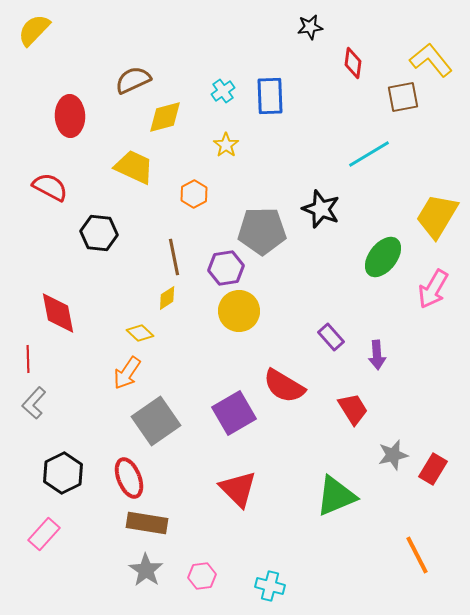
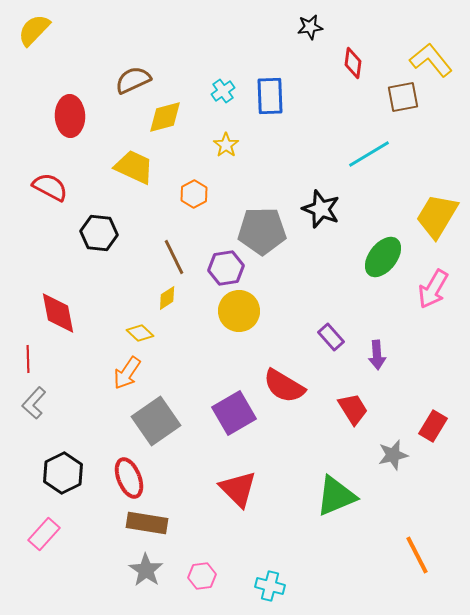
brown line at (174, 257): rotated 15 degrees counterclockwise
red rectangle at (433, 469): moved 43 px up
